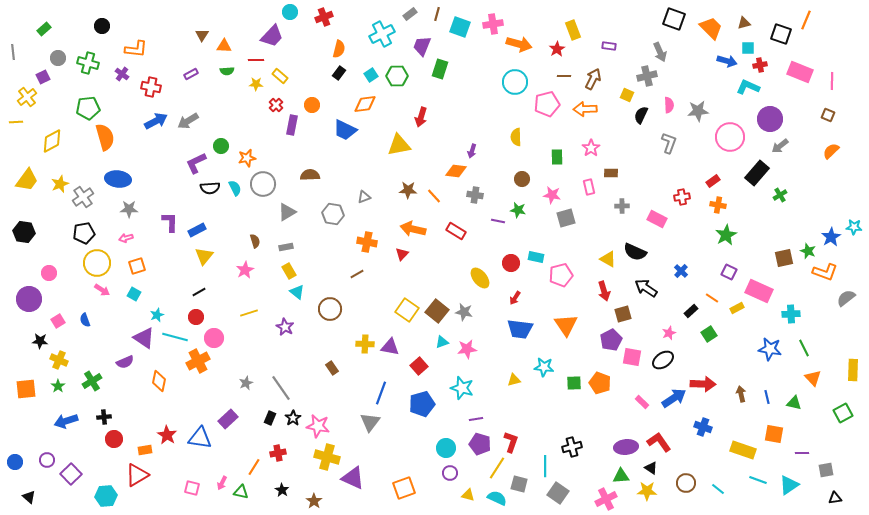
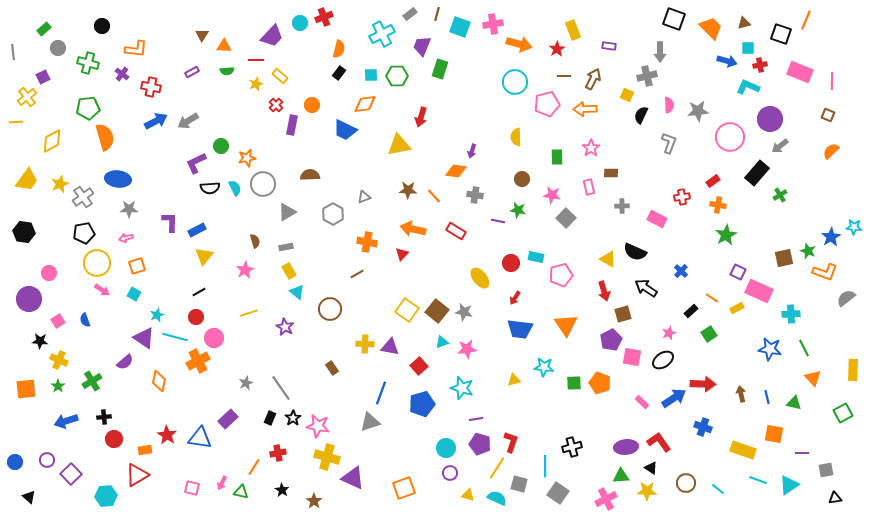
cyan circle at (290, 12): moved 10 px right, 11 px down
gray arrow at (660, 52): rotated 24 degrees clockwise
gray circle at (58, 58): moved 10 px up
purple rectangle at (191, 74): moved 1 px right, 2 px up
cyan square at (371, 75): rotated 32 degrees clockwise
yellow star at (256, 84): rotated 24 degrees counterclockwise
gray hexagon at (333, 214): rotated 20 degrees clockwise
gray square at (566, 218): rotated 30 degrees counterclockwise
purple square at (729, 272): moved 9 px right
purple semicircle at (125, 362): rotated 18 degrees counterclockwise
gray triangle at (370, 422): rotated 35 degrees clockwise
